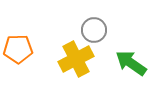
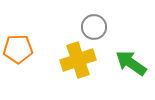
gray circle: moved 3 px up
yellow cross: moved 2 px right, 1 px down; rotated 8 degrees clockwise
